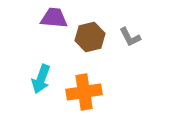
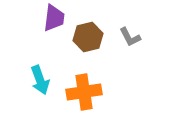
purple trapezoid: rotated 92 degrees clockwise
brown hexagon: moved 2 px left
cyan arrow: moved 1 px left, 1 px down; rotated 40 degrees counterclockwise
